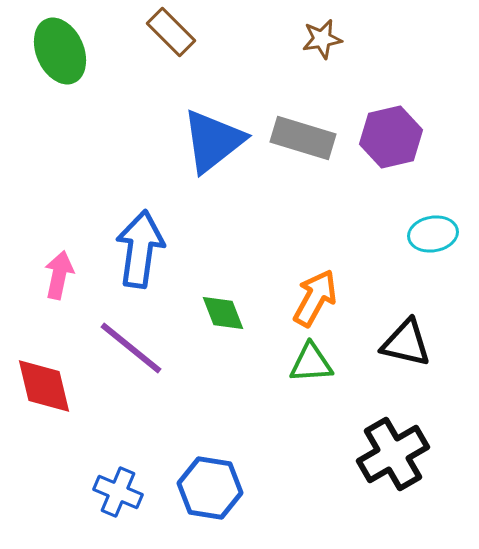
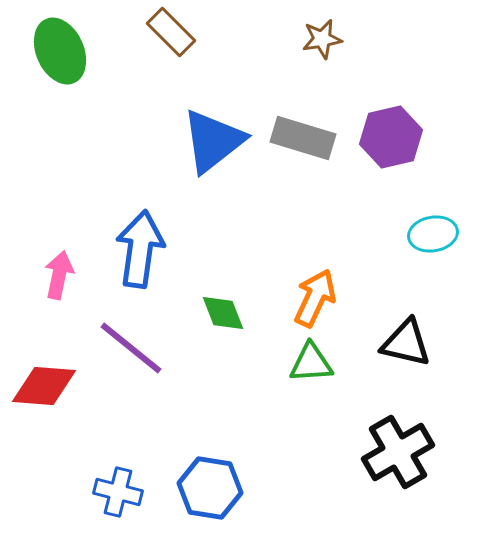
orange arrow: rotated 4 degrees counterclockwise
red diamond: rotated 72 degrees counterclockwise
black cross: moved 5 px right, 2 px up
blue cross: rotated 9 degrees counterclockwise
